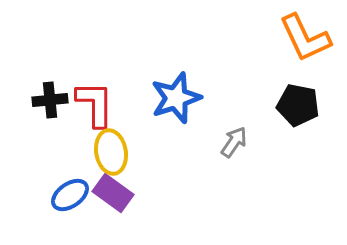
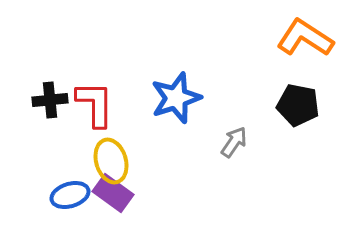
orange L-shape: rotated 148 degrees clockwise
yellow ellipse: moved 9 px down; rotated 6 degrees counterclockwise
blue ellipse: rotated 18 degrees clockwise
